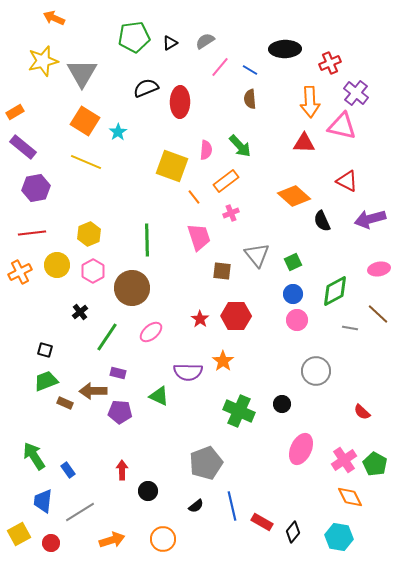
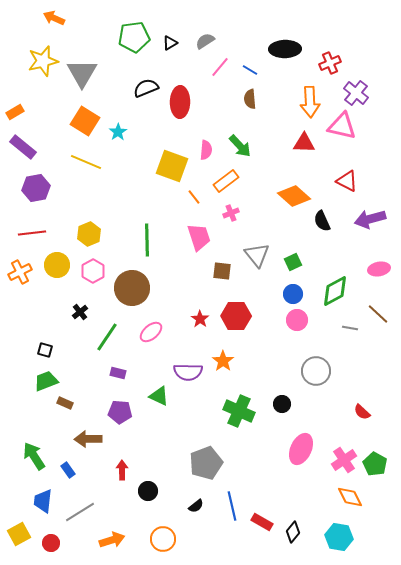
brown arrow at (93, 391): moved 5 px left, 48 px down
